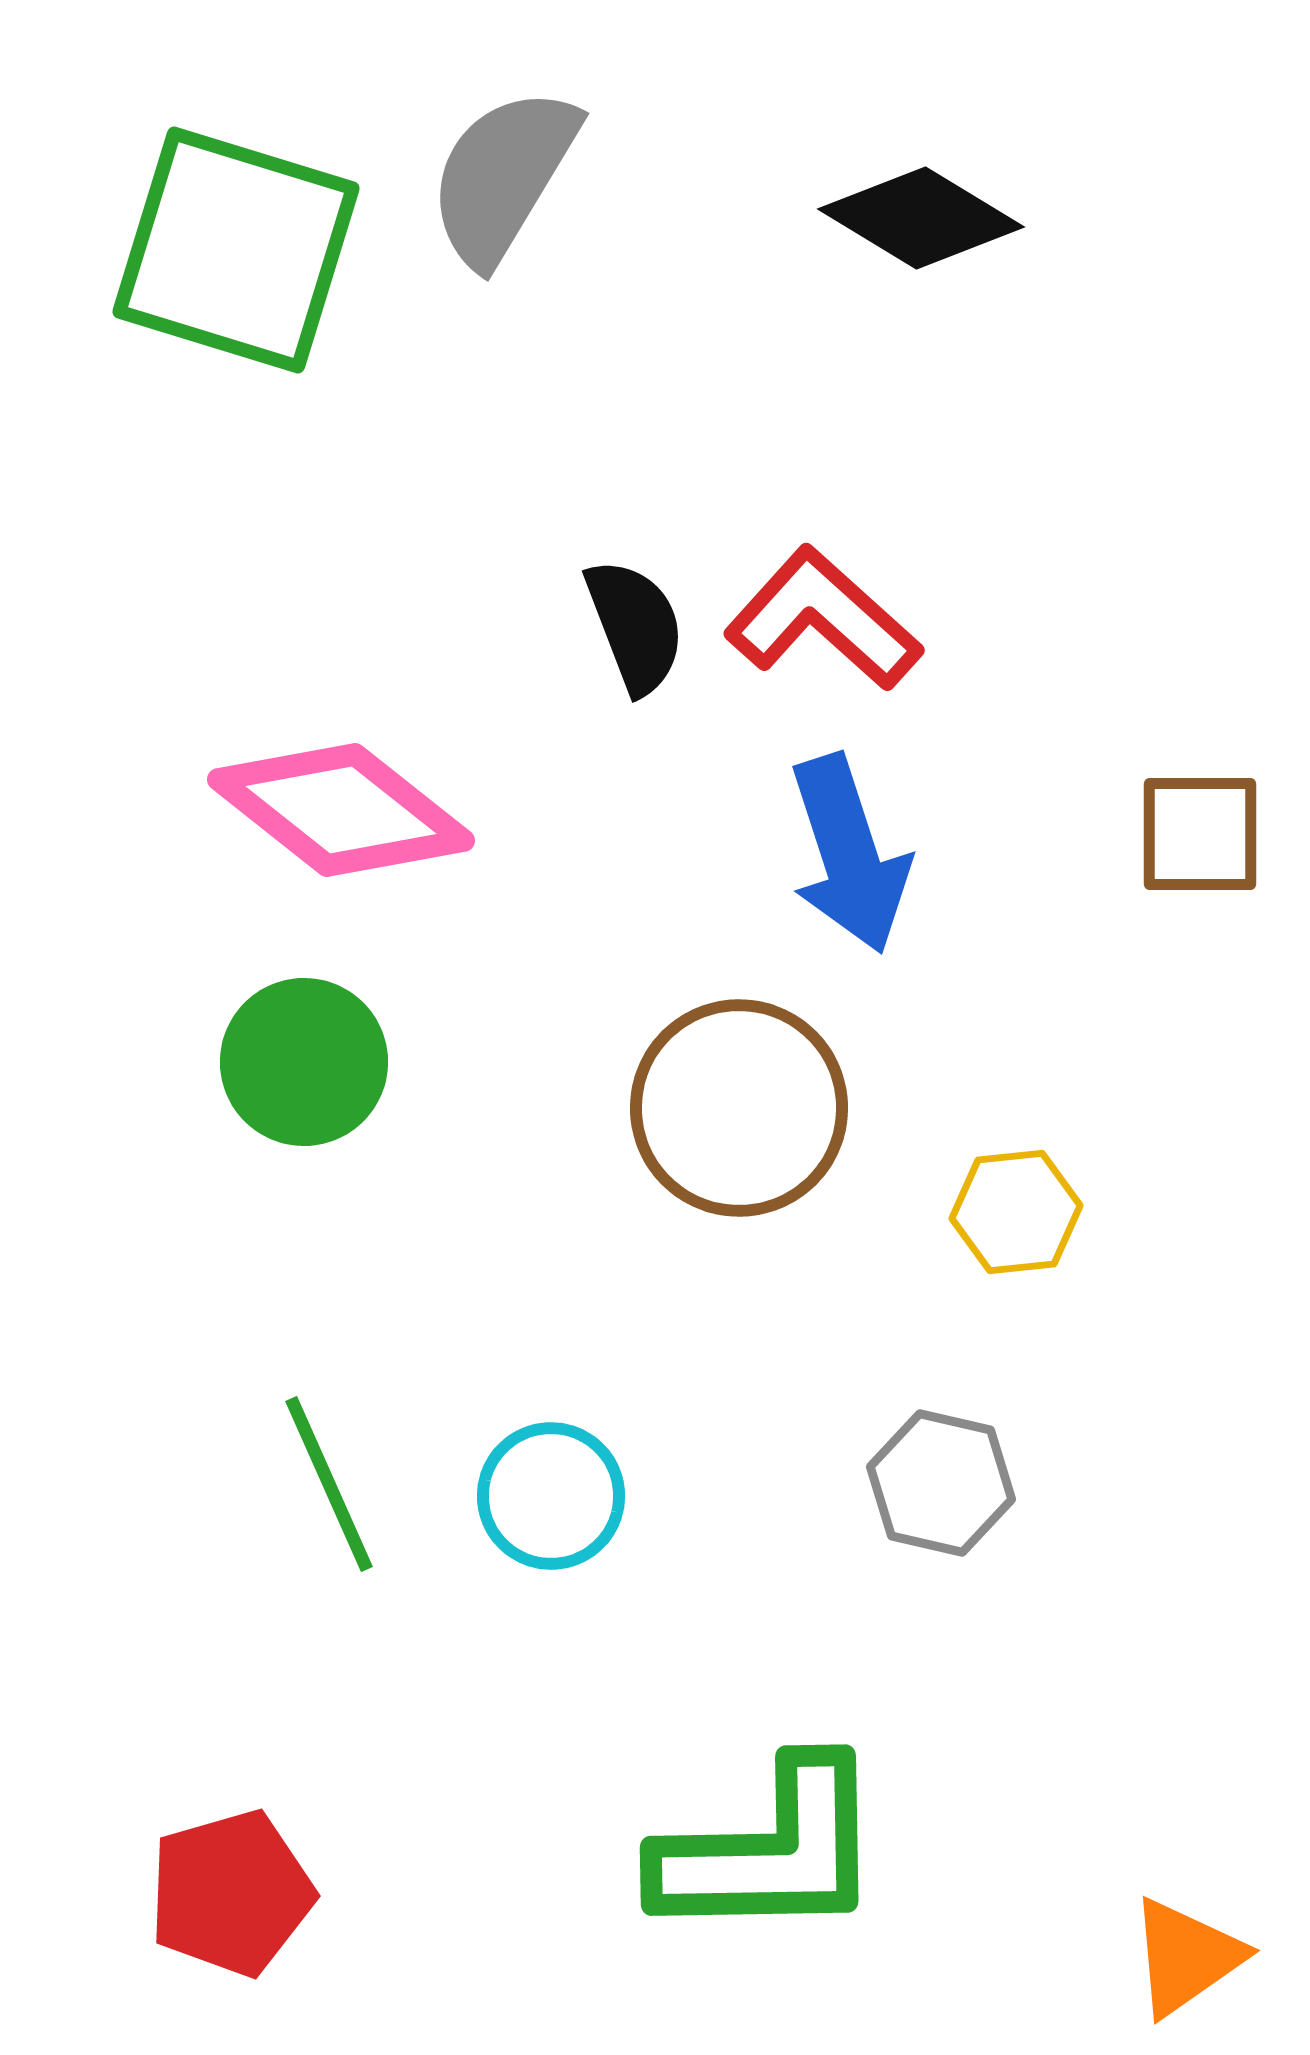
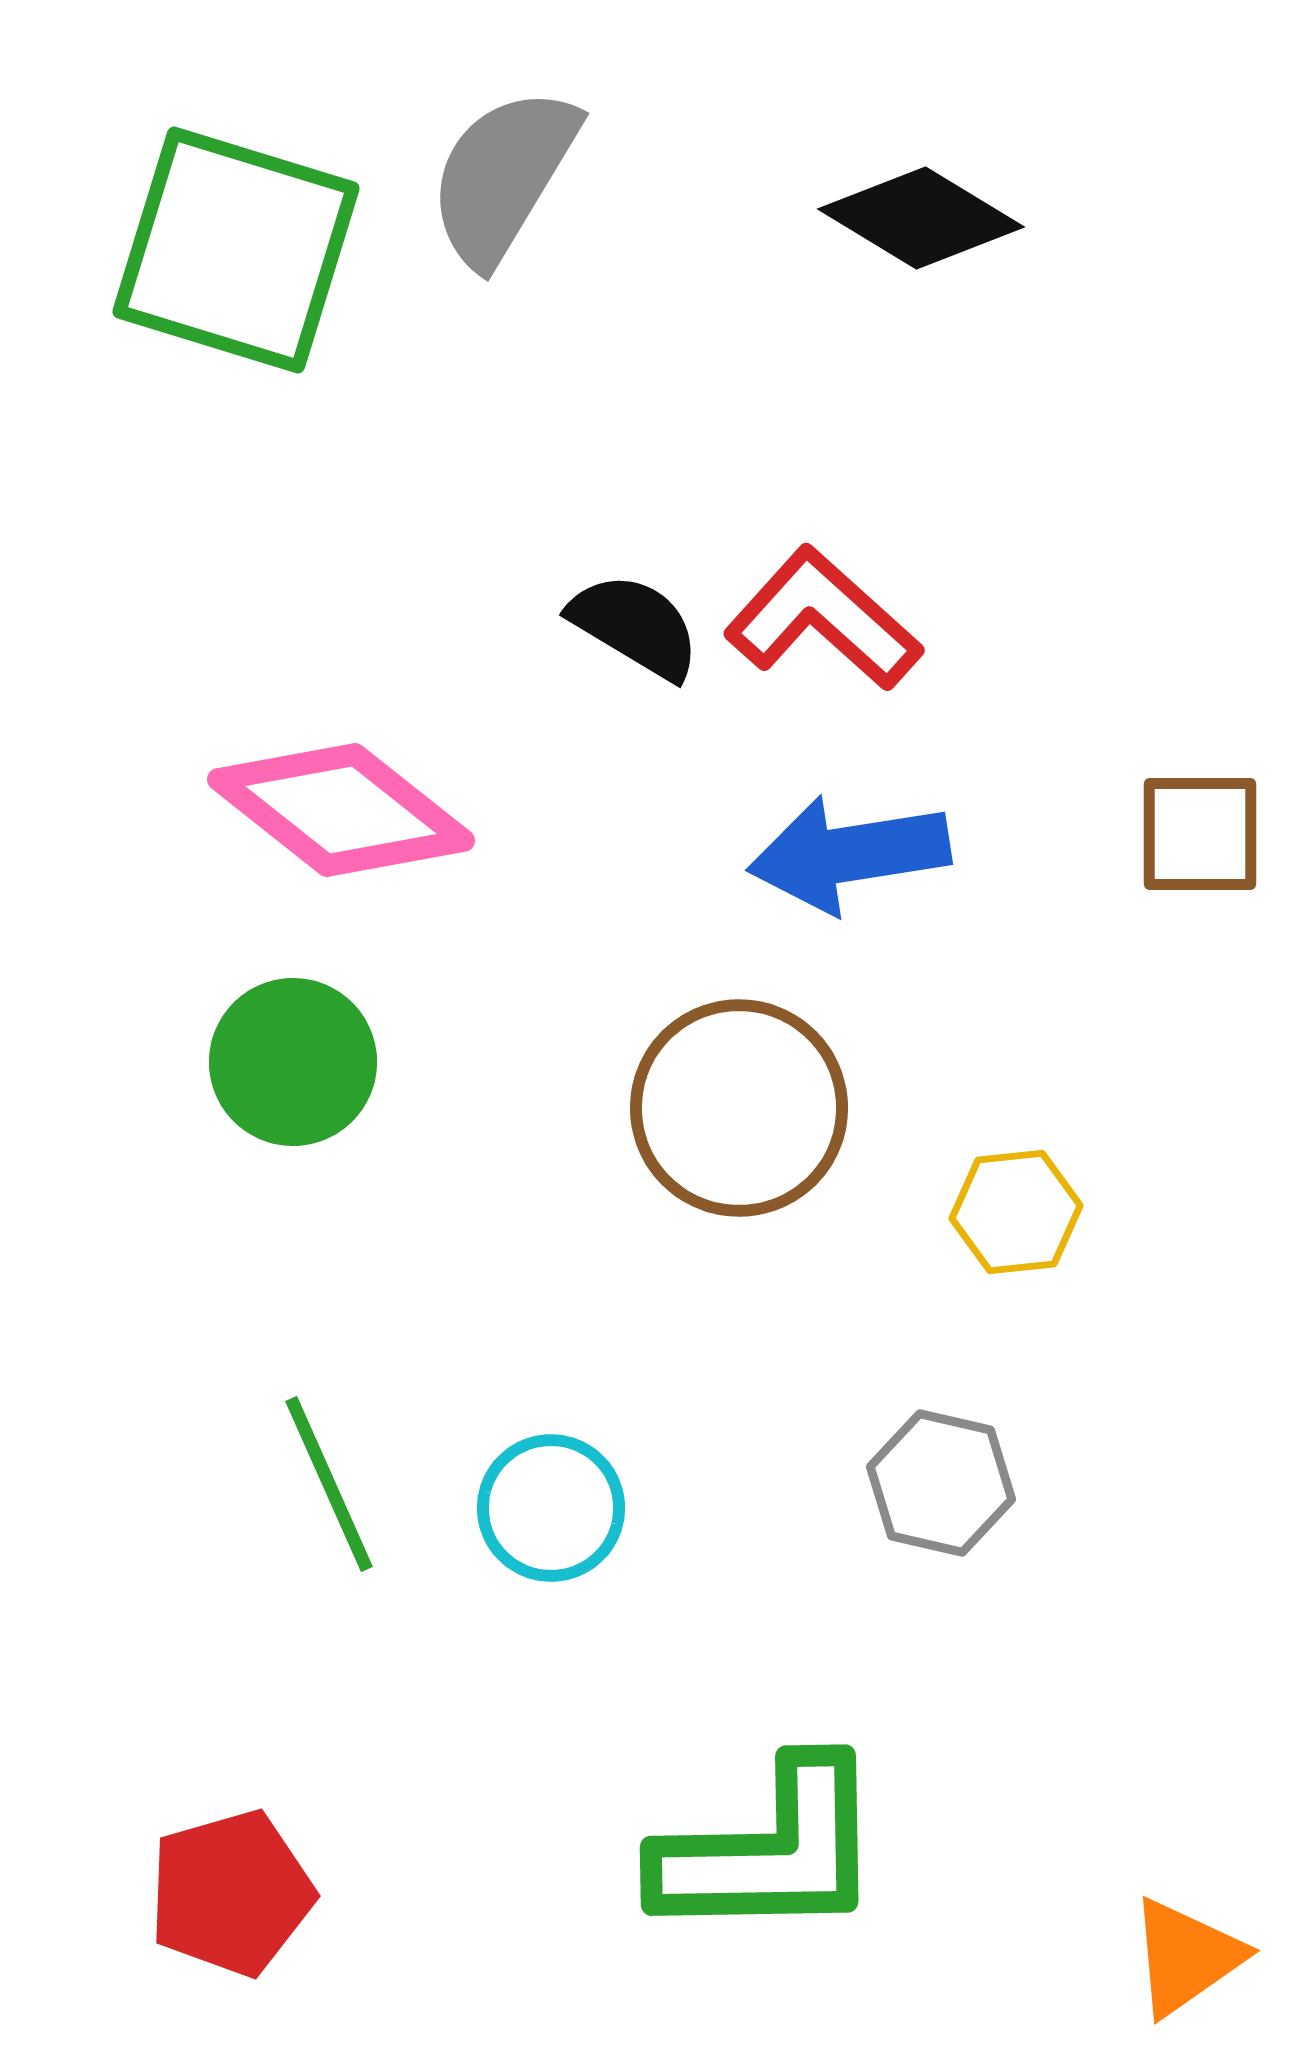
black semicircle: rotated 38 degrees counterclockwise
blue arrow: rotated 99 degrees clockwise
green circle: moved 11 px left
cyan circle: moved 12 px down
